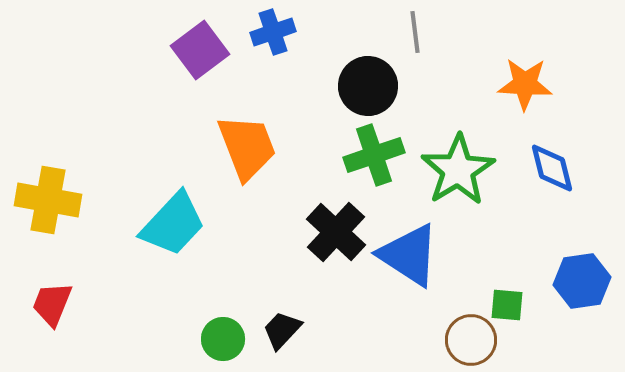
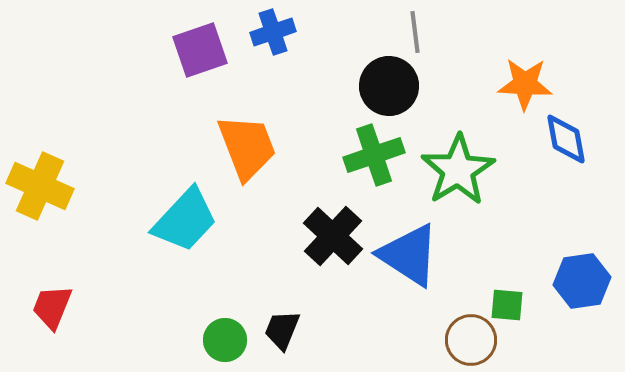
purple square: rotated 18 degrees clockwise
black circle: moved 21 px right
blue diamond: moved 14 px right, 29 px up; rotated 4 degrees clockwise
yellow cross: moved 8 px left, 14 px up; rotated 14 degrees clockwise
cyan trapezoid: moved 12 px right, 4 px up
black cross: moved 3 px left, 4 px down
red trapezoid: moved 3 px down
black trapezoid: rotated 21 degrees counterclockwise
green circle: moved 2 px right, 1 px down
